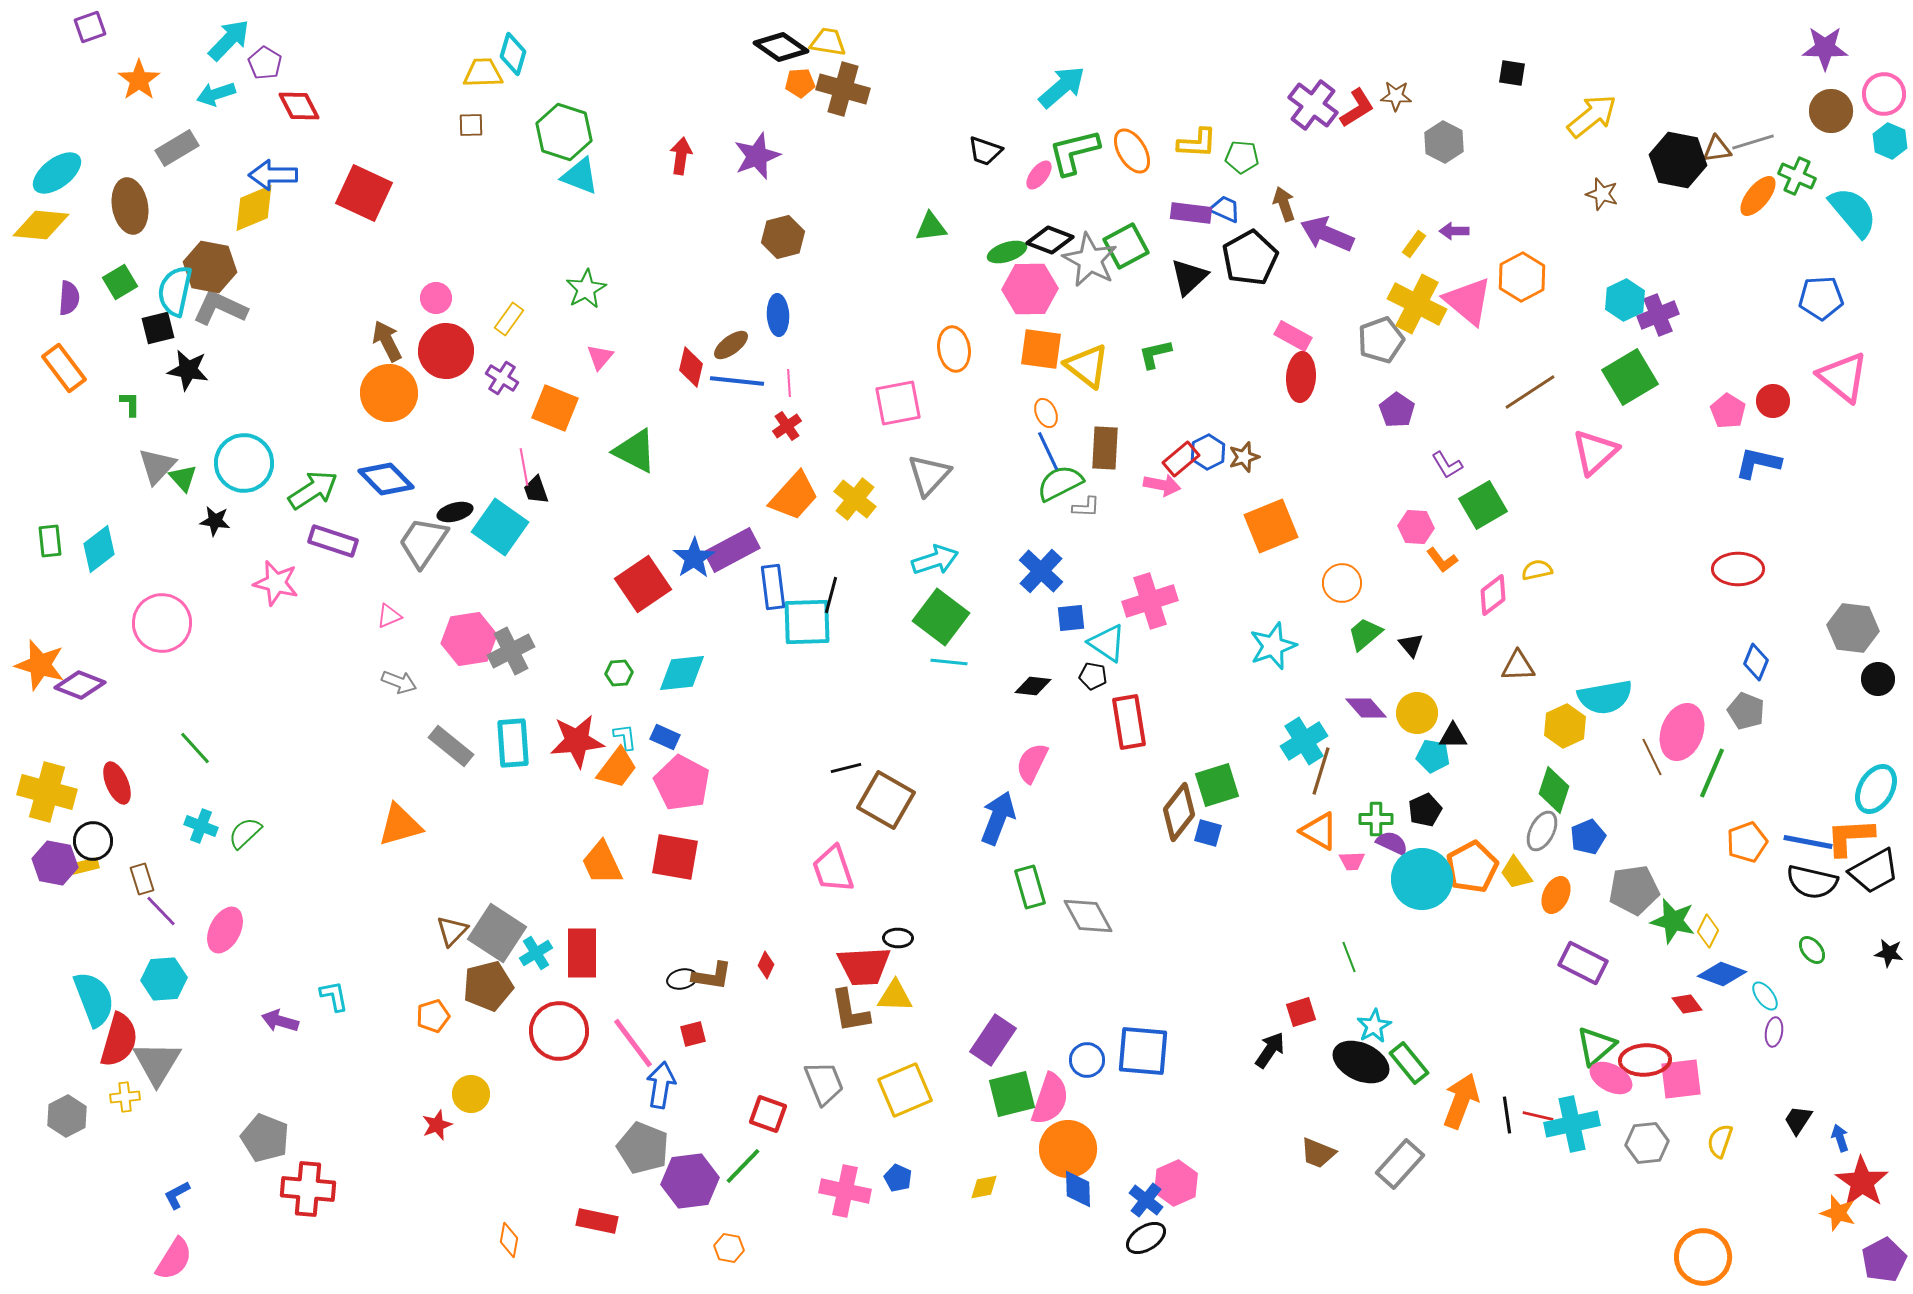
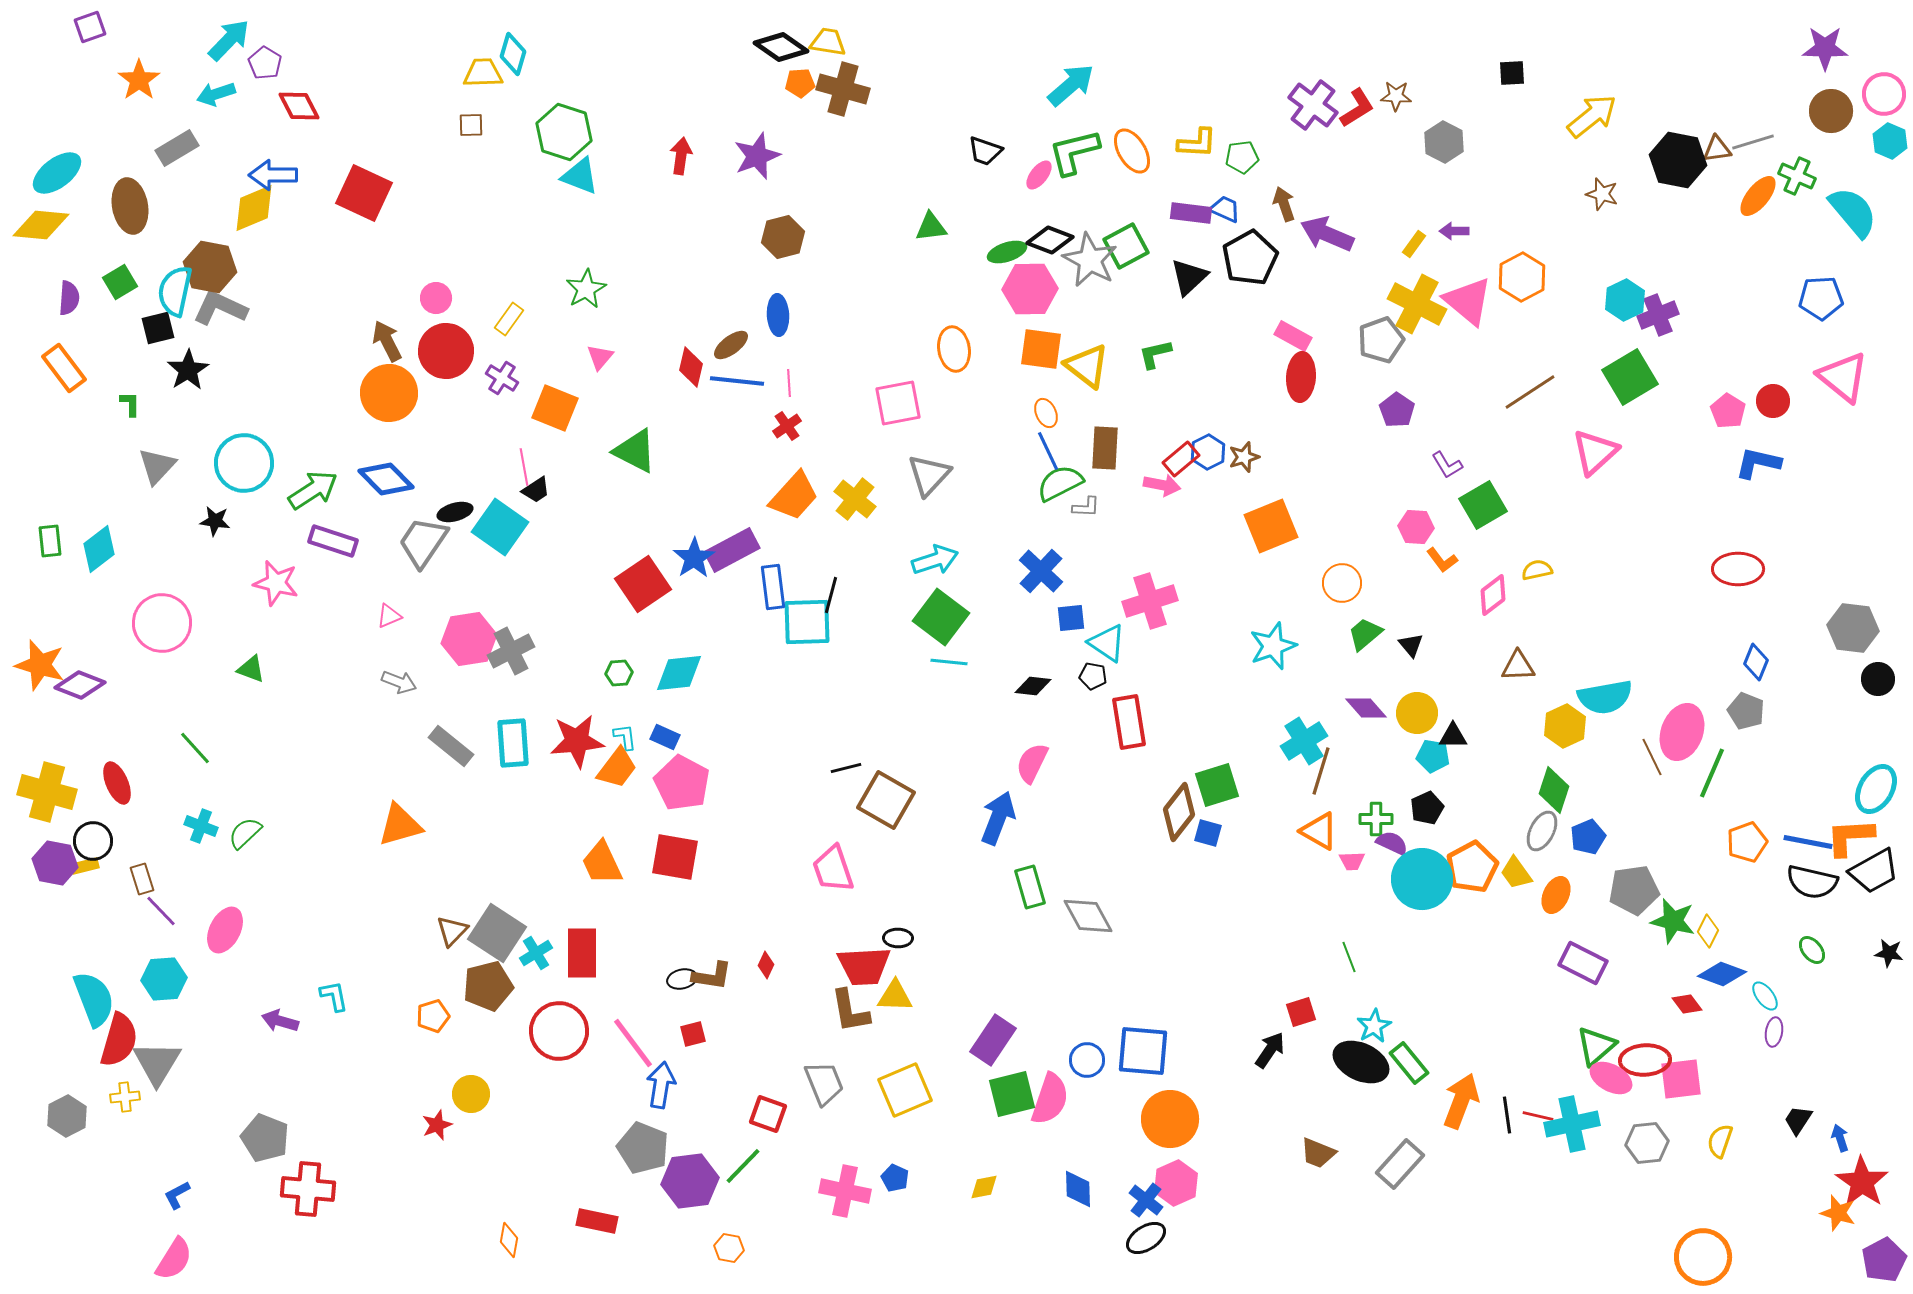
black square at (1512, 73): rotated 12 degrees counterclockwise
cyan arrow at (1062, 87): moved 9 px right, 2 px up
green pentagon at (1242, 157): rotated 12 degrees counterclockwise
black star at (188, 370): rotated 30 degrees clockwise
green triangle at (183, 478): moved 68 px right, 191 px down; rotated 28 degrees counterclockwise
black trapezoid at (536, 490): rotated 104 degrees counterclockwise
cyan diamond at (682, 673): moved 3 px left
black pentagon at (1425, 810): moved 2 px right, 2 px up
orange circle at (1068, 1149): moved 102 px right, 30 px up
blue pentagon at (898, 1178): moved 3 px left
